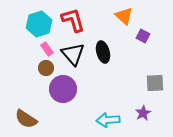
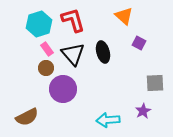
purple square: moved 4 px left, 7 px down
purple star: moved 2 px up
brown semicircle: moved 1 px right, 2 px up; rotated 60 degrees counterclockwise
